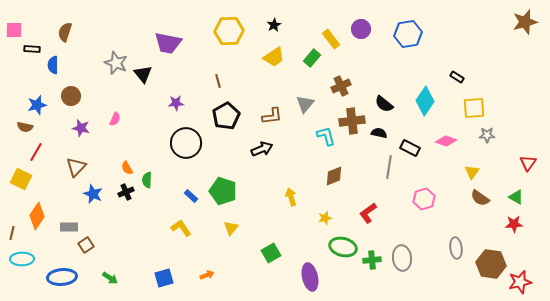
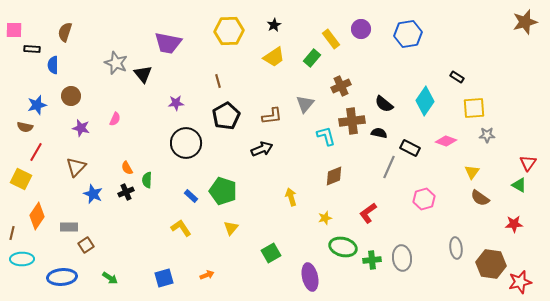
gray line at (389, 167): rotated 15 degrees clockwise
green triangle at (516, 197): moved 3 px right, 12 px up
